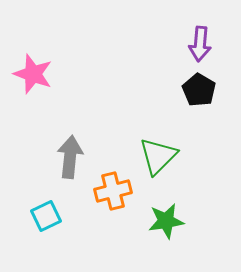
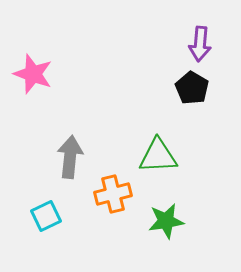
black pentagon: moved 7 px left, 2 px up
green triangle: rotated 42 degrees clockwise
orange cross: moved 3 px down
